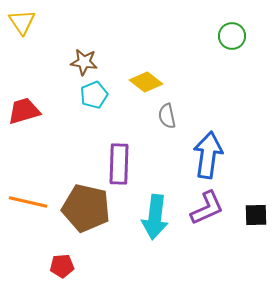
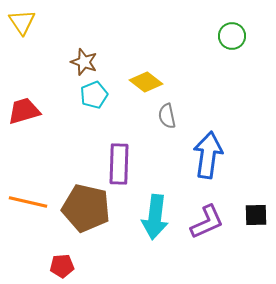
brown star: rotated 12 degrees clockwise
purple L-shape: moved 14 px down
